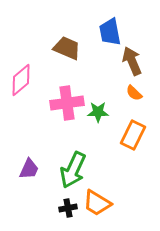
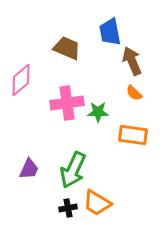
orange rectangle: rotated 72 degrees clockwise
